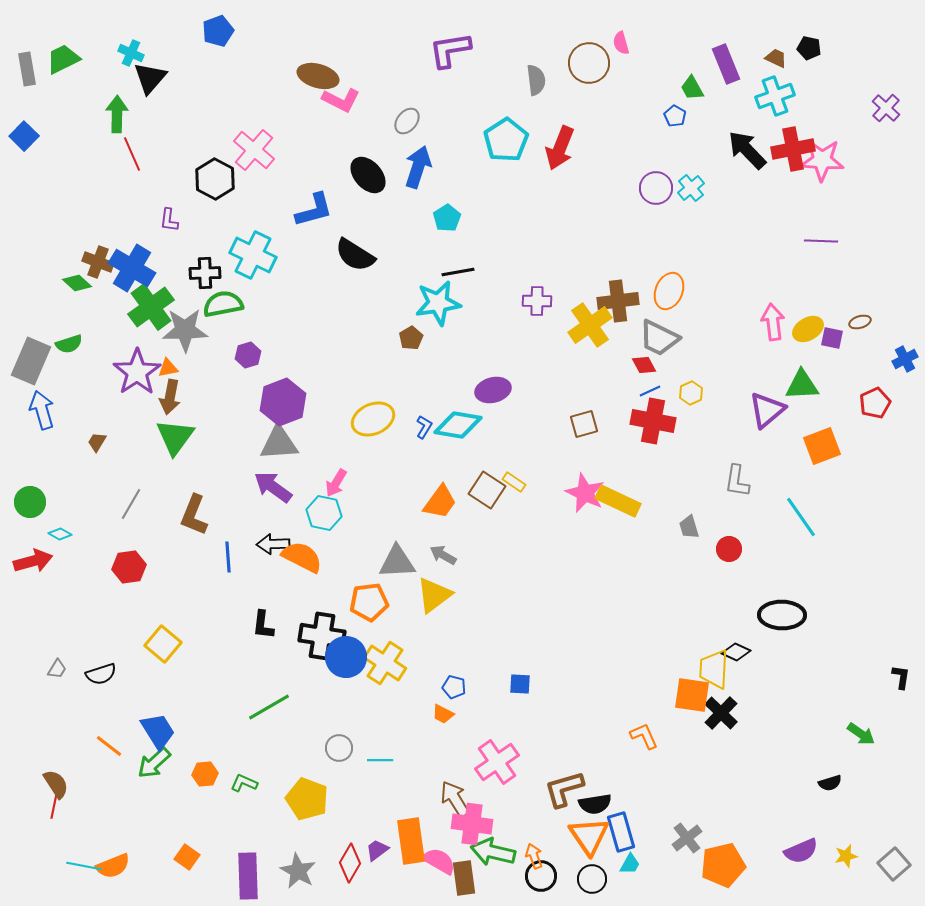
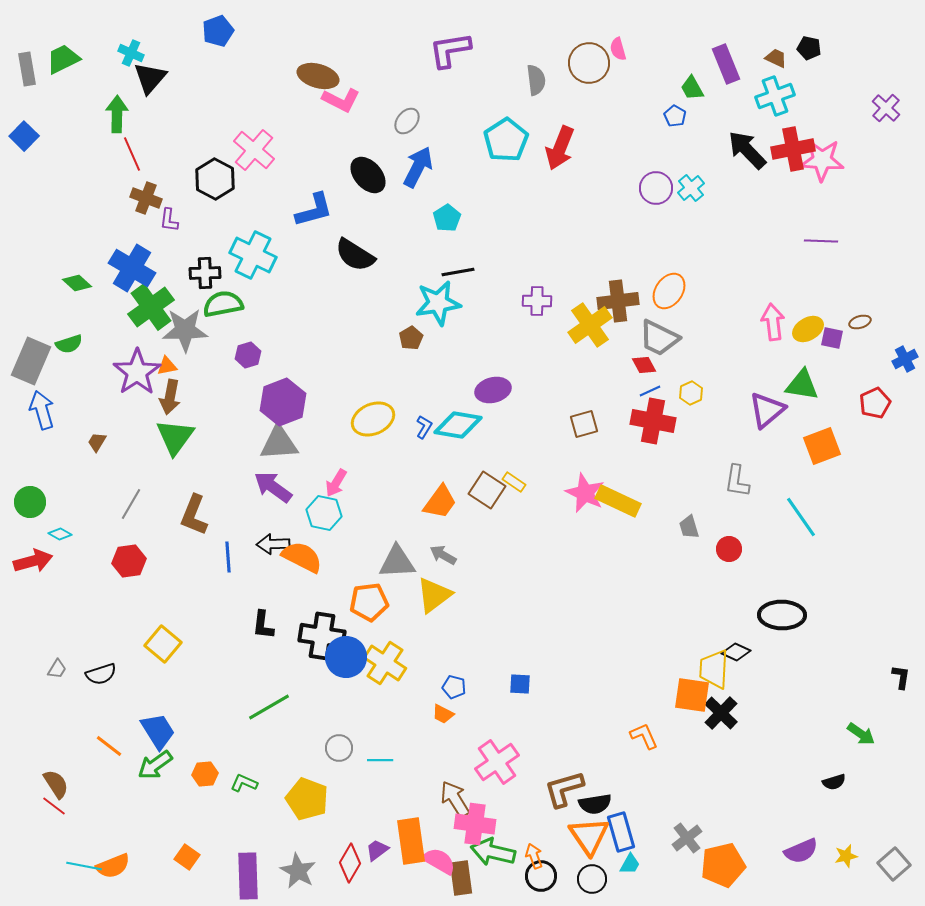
pink semicircle at (621, 43): moved 3 px left, 6 px down
blue arrow at (418, 167): rotated 9 degrees clockwise
brown cross at (98, 262): moved 48 px right, 64 px up
orange ellipse at (669, 291): rotated 12 degrees clockwise
orange triangle at (168, 368): moved 1 px left, 2 px up
green triangle at (802, 385): rotated 12 degrees clockwise
red hexagon at (129, 567): moved 6 px up
green arrow at (154, 763): moved 1 px right, 2 px down; rotated 6 degrees clockwise
black semicircle at (830, 783): moved 4 px right, 1 px up
red line at (54, 806): rotated 65 degrees counterclockwise
pink cross at (472, 824): moved 3 px right
brown rectangle at (464, 878): moved 3 px left
